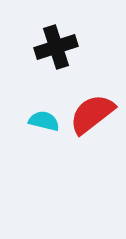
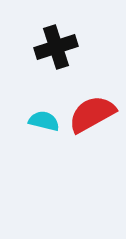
red semicircle: rotated 9 degrees clockwise
